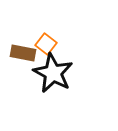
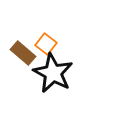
brown rectangle: rotated 30 degrees clockwise
